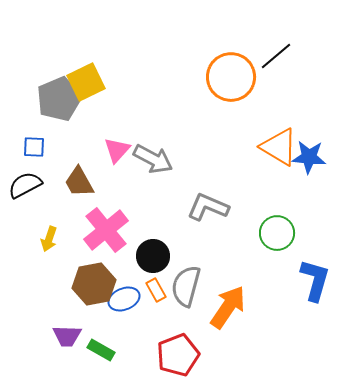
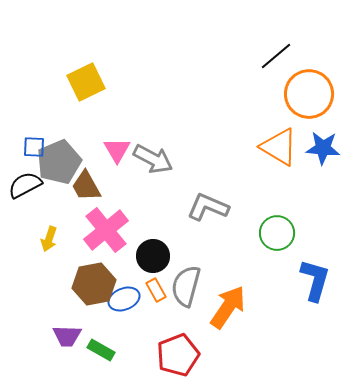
orange circle: moved 78 px right, 17 px down
gray pentagon: moved 63 px down
pink triangle: rotated 12 degrees counterclockwise
blue star: moved 14 px right, 9 px up
brown trapezoid: moved 7 px right, 4 px down
